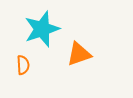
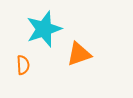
cyan star: moved 2 px right
